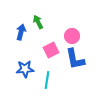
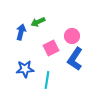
green arrow: rotated 88 degrees counterclockwise
pink square: moved 2 px up
blue L-shape: rotated 45 degrees clockwise
